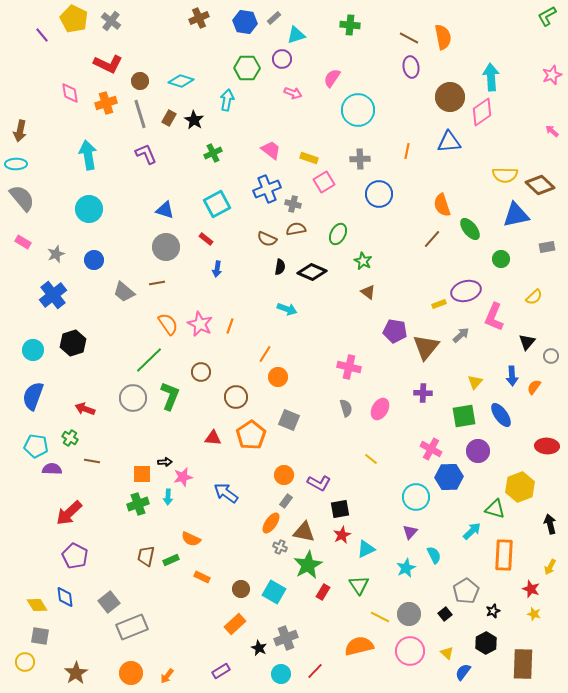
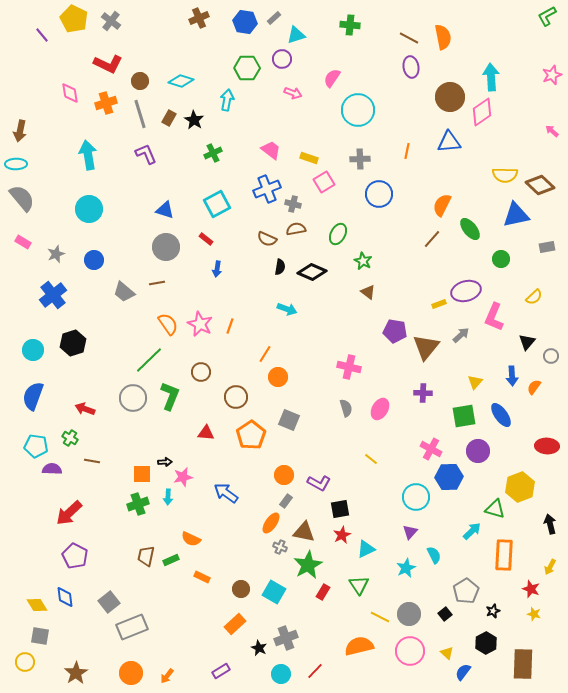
orange semicircle at (442, 205): rotated 45 degrees clockwise
red triangle at (213, 438): moved 7 px left, 5 px up
